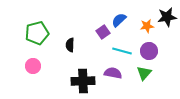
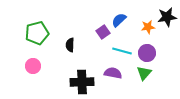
orange star: moved 1 px right, 1 px down
purple circle: moved 2 px left, 2 px down
black cross: moved 1 px left, 1 px down
